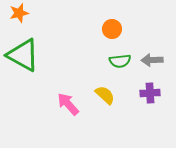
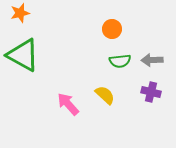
orange star: moved 1 px right
purple cross: moved 1 px right, 1 px up; rotated 18 degrees clockwise
